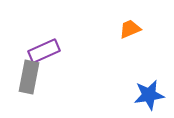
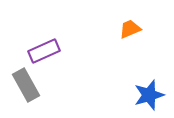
gray rectangle: moved 3 px left, 8 px down; rotated 40 degrees counterclockwise
blue star: rotated 8 degrees counterclockwise
